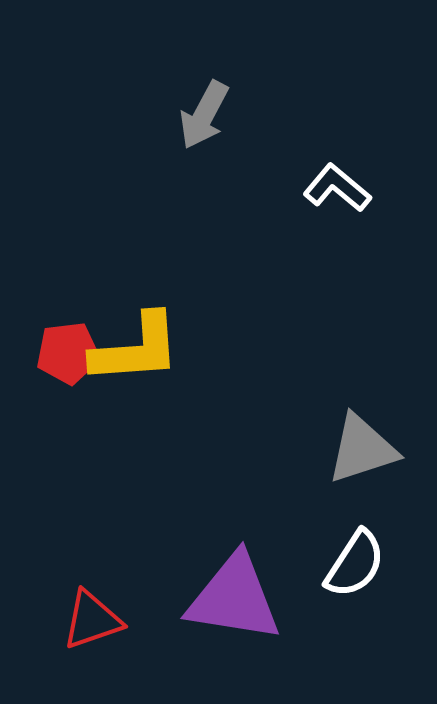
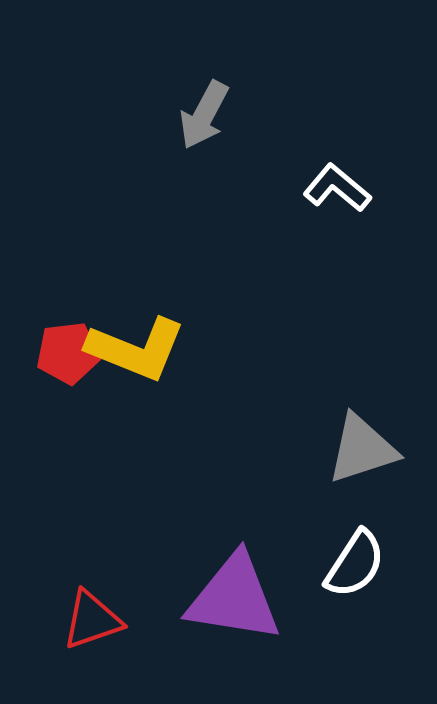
yellow L-shape: rotated 26 degrees clockwise
